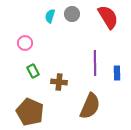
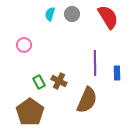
cyan semicircle: moved 2 px up
pink circle: moved 1 px left, 2 px down
green rectangle: moved 6 px right, 11 px down
brown cross: moved 1 px up; rotated 21 degrees clockwise
brown semicircle: moved 3 px left, 6 px up
brown pentagon: rotated 12 degrees clockwise
